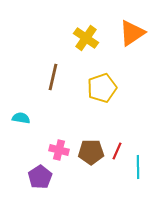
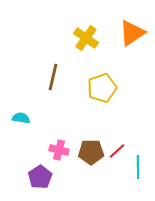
red line: rotated 24 degrees clockwise
